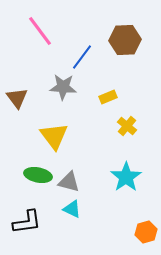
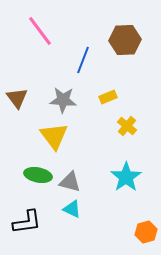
blue line: moved 1 px right, 3 px down; rotated 16 degrees counterclockwise
gray star: moved 13 px down
gray triangle: moved 1 px right
